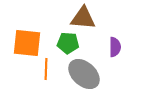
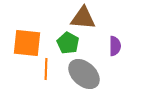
green pentagon: rotated 25 degrees clockwise
purple semicircle: moved 1 px up
